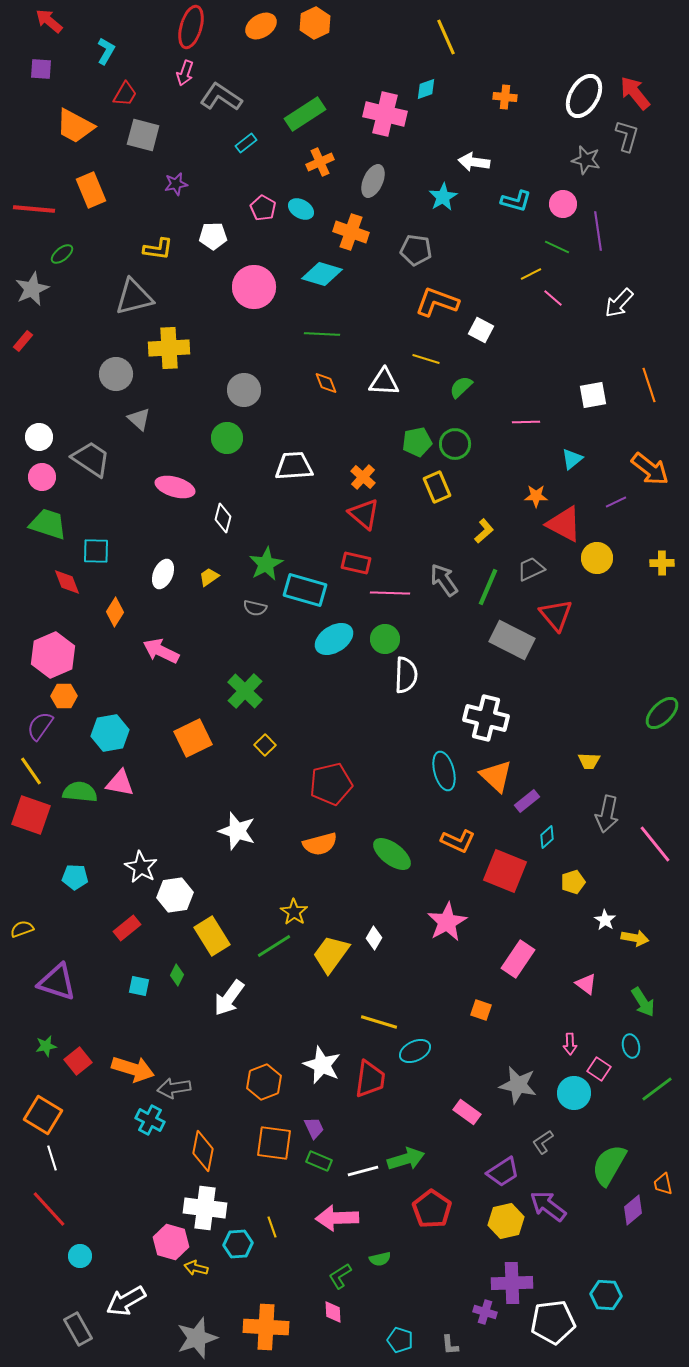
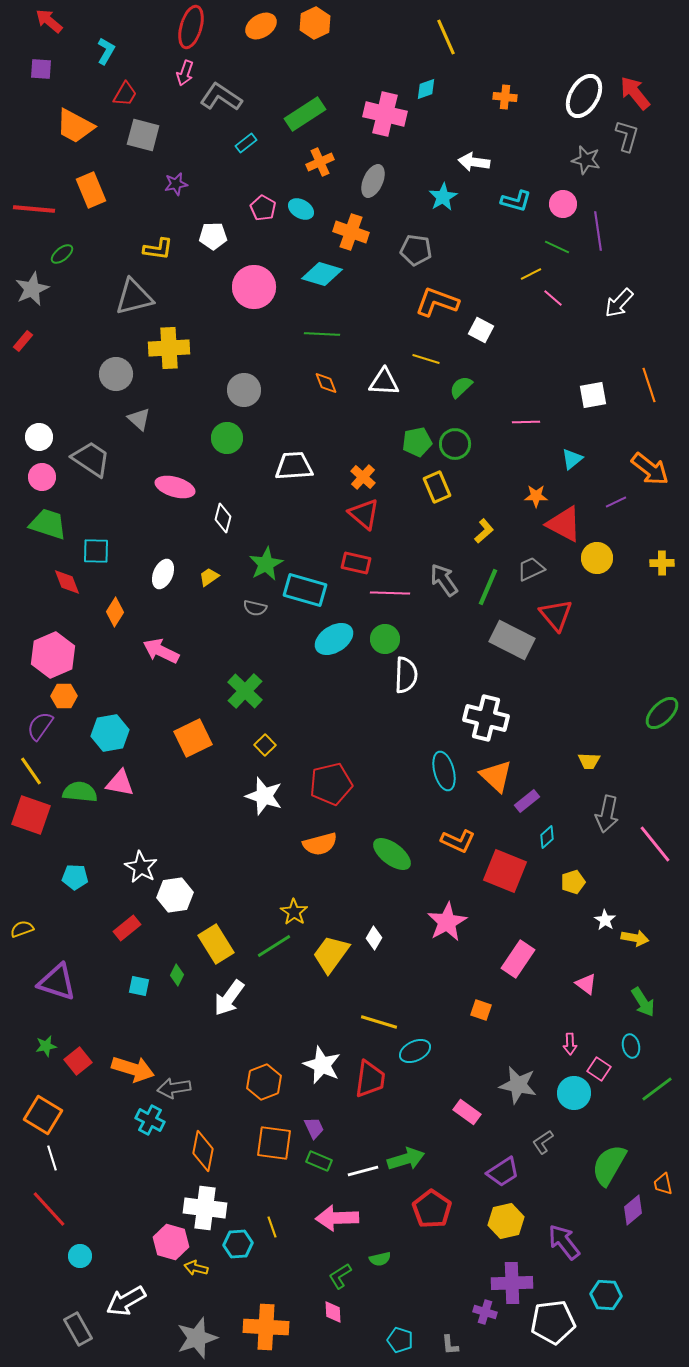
white star at (237, 831): moved 27 px right, 35 px up
yellow rectangle at (212, 936): moved 4 px right, 8 px down
purple arrow at (548, 1206): moved 16 px right, 36 px down; rotated 15 degrees clockwise
